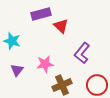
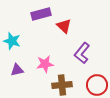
red triangle: moved 3 px right
purple triangle: rotated 40 degrees clockwise
brown cross: rotated 18 degrees clockwise
